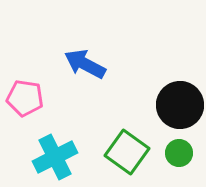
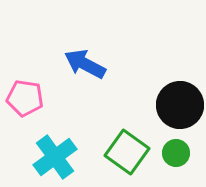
green circle: moved 3 px left
cyan cross: rotated 9 degrees counterclockwise
